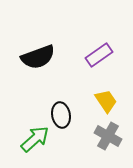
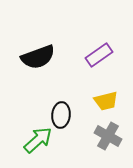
yellow trapezoid: rotated 110 degrees clockwise
black ellipse: rotated 15 degrees clockwise
green arrow: moved 3 px right, 1 px down
